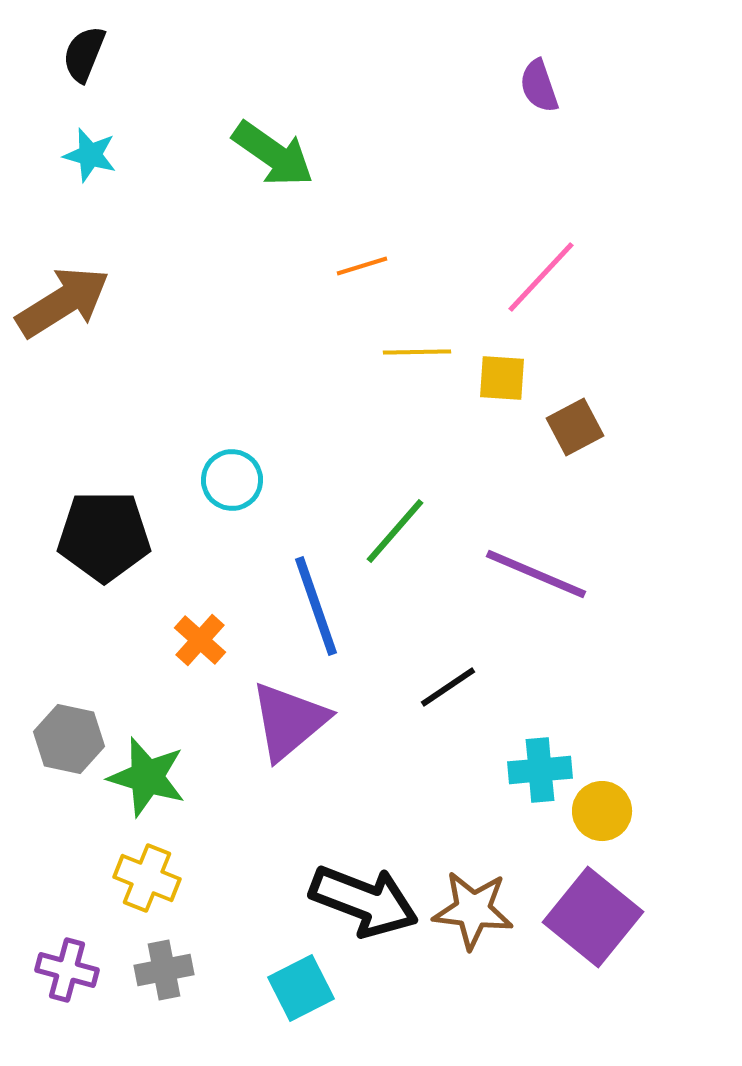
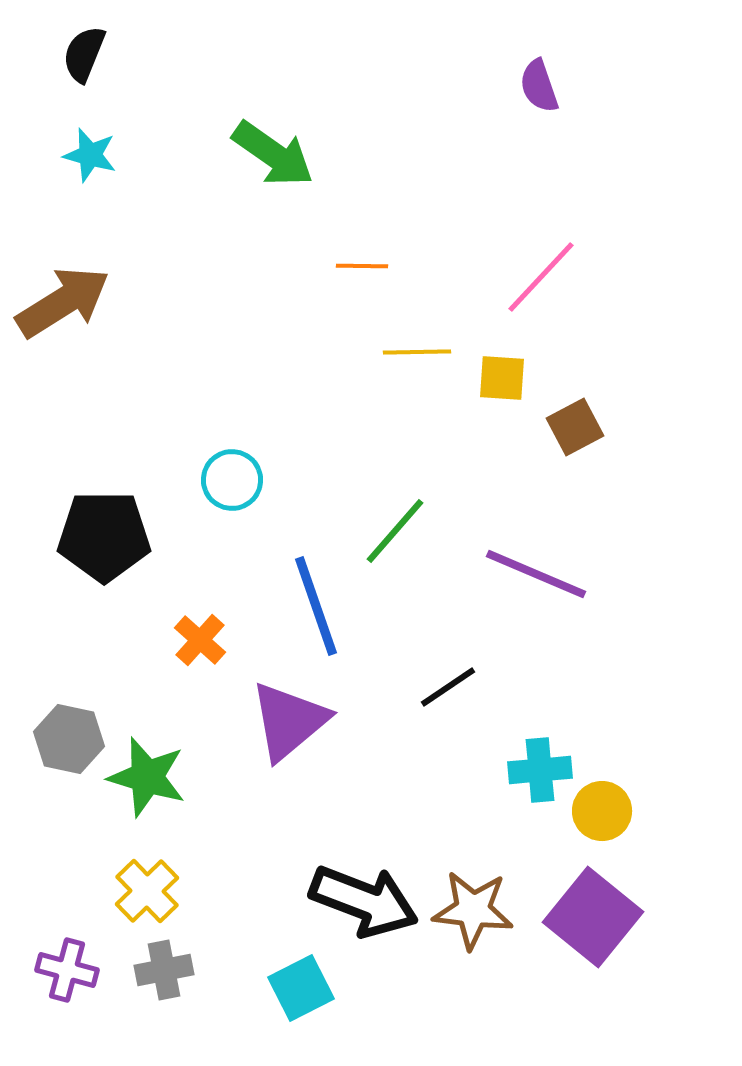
orange line: rotated 18 degrees clockwise
yellow cross: moved 13 px down; rotated 24 degrees clockwise
